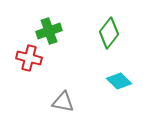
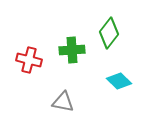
green cross: moved 23 px right, 19 px down; rotated 15 degrees clockwise
red cross: moved 2 px down
